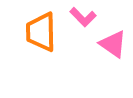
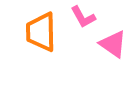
pink L-shape: rotated 16 degrees clockwise
